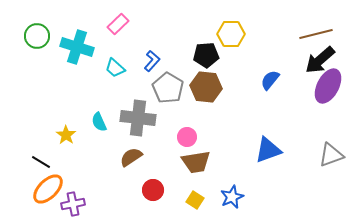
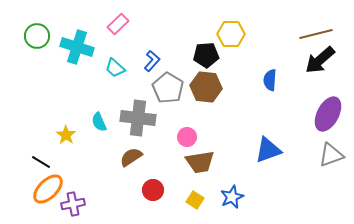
blue semicircle: rotated 35 degrees counterclockwise
purple ellipse: moved 28 px down
brown trapezoid: moved 4 px right
